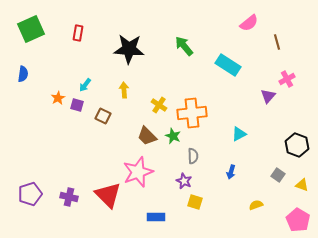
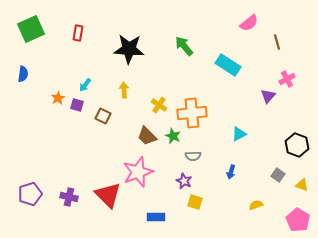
gray semicircle: rotated 91 degrees clockwise
